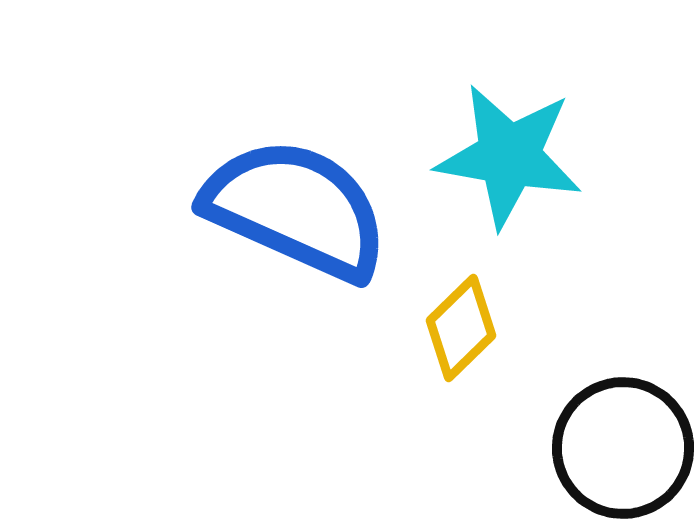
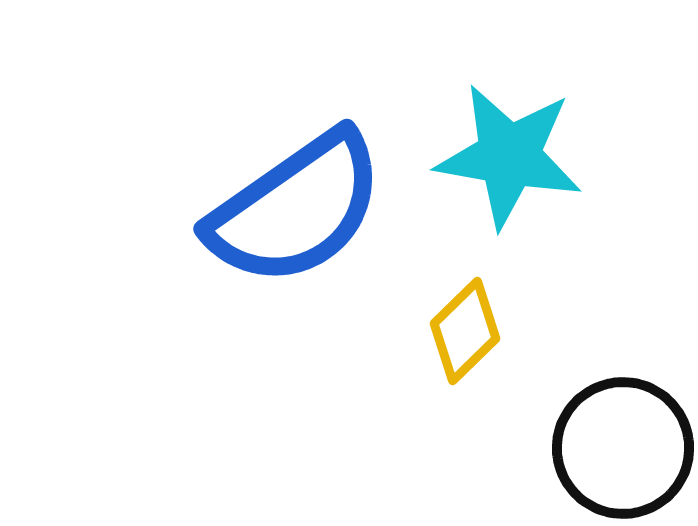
blue semicircle: rotated 121 degrees clockwise
yellow diamond: moved 4 px right, 3 px down
